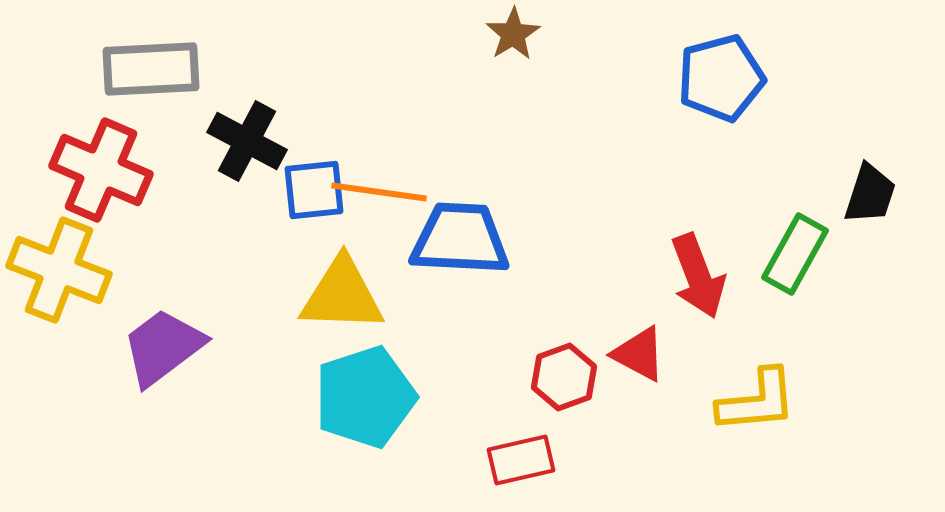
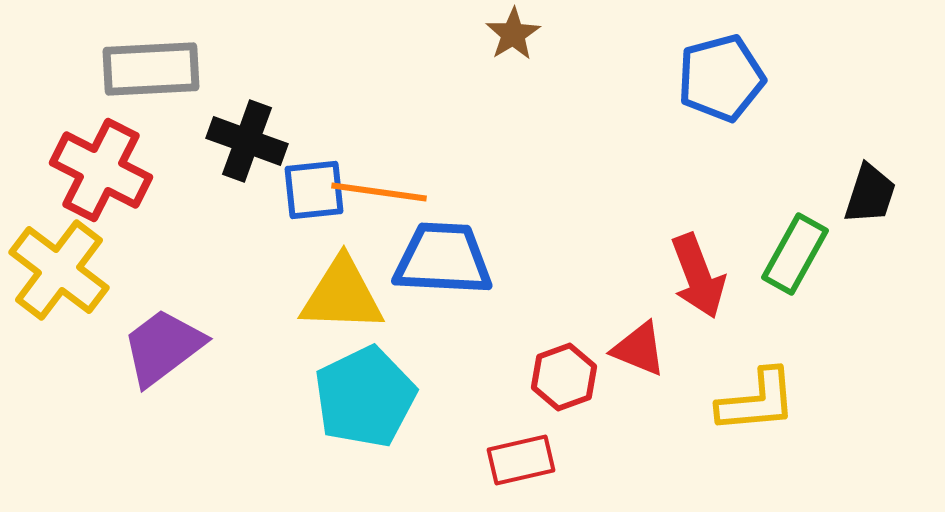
black cross: rotated 8 degrees counterclockwise
red cross: rotated 4 degrees clockwise
blue trapezoid: moved 17 px left, 20 px down
yellow cross: rotated 16 degrees clockwise
red triangle: moved 5 px up; rotated 6 degrees counterclockwise
cyan pentagon: rotated 8 degrees counterclockwise
